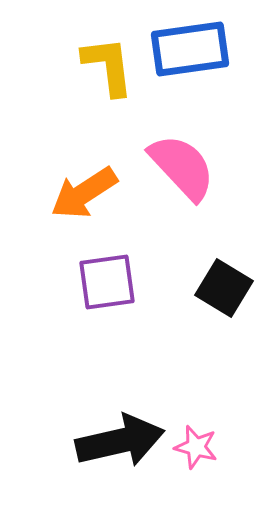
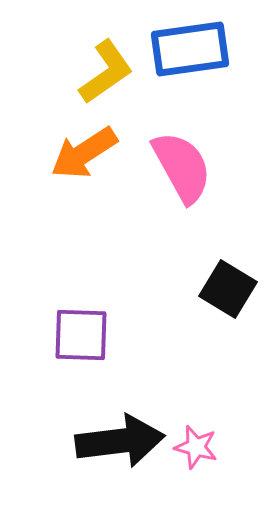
yellow L-shape: moved 2 px left, 6 px down; rotated 62 degrees clockwise
pink semicircle: rotated 14 degrees clockwise
orange arrow: moved 40 px up
purple square: moved 26 px left, 53 px down; rotated 10 degrees clockwise
black square: moved 4 px right, 1 px down
black arrow: rotated 6 degrees clockwise
